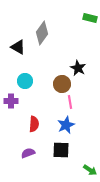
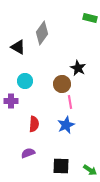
black square: moved 16 px down
